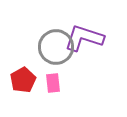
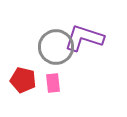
red pentagon: rotated 30 degrees counterclockwise
